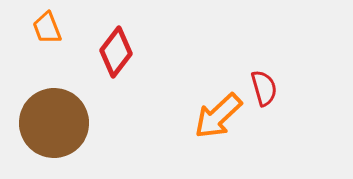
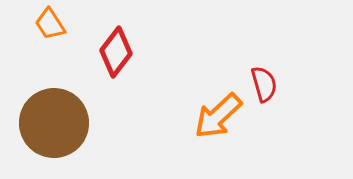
orange trapezoid: moved 3 px right, 4 px up; rotated 12 degrees counterclockwise
red semicircle: moved 4 px up
